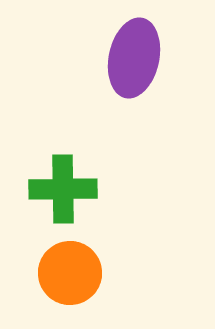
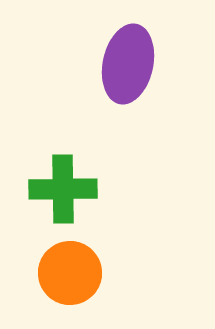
purple ellipse: moved 6 px left, 6 px down
